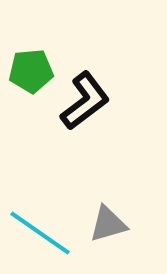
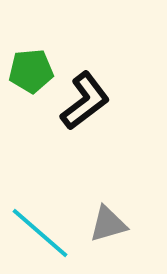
cyan line: rotated 6 degrees clockwise
